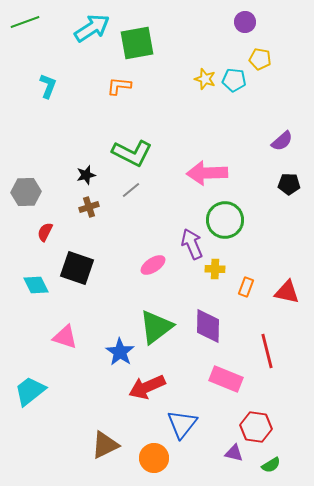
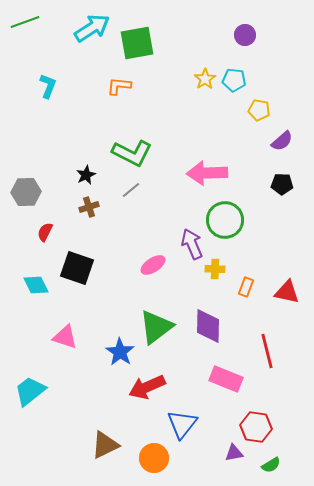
purple circle: moved 13 px down
yellow pentagon: moved 1 px left, 51 px down
yellow star: rotated 20 degrees clockwise
black star: rotated 12 degrees counterclockwise
black pentagon: moved 7 px left
purple triangle: rotated 24 degrees counterclockwise
